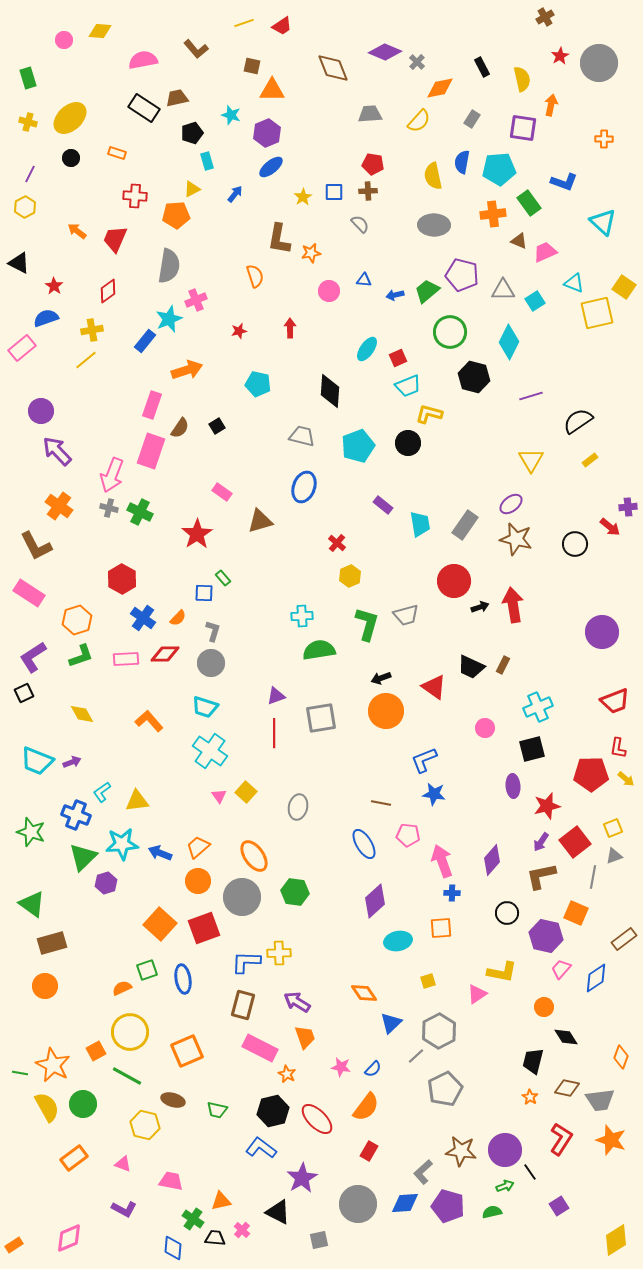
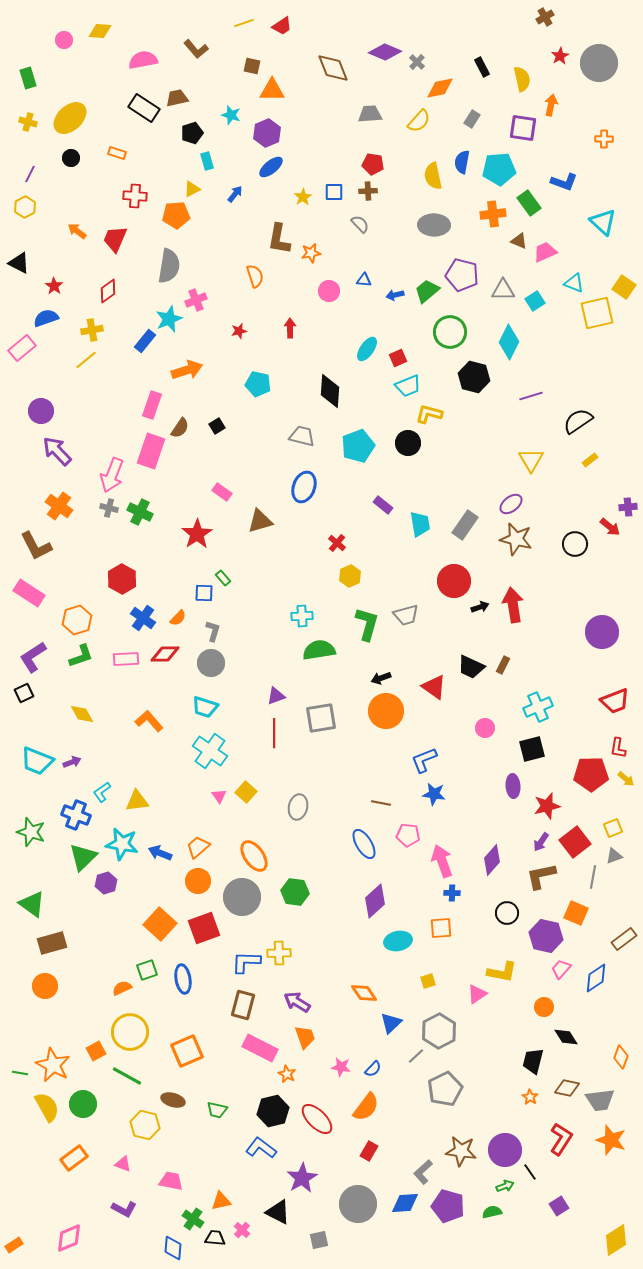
cyan star at (122, 844): rotated 16 degrees clockwise
